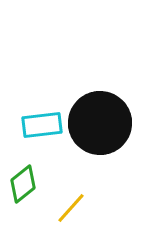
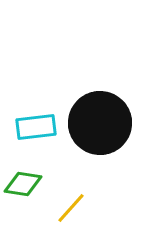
cyan rectangle: moved 6 px left, 2 px down
green diamond: rotated 48 degrees clockwise
